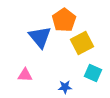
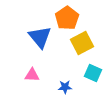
orange pentagon: moved 3 px right, 2 px up
pink triangle: moved 7 px right
